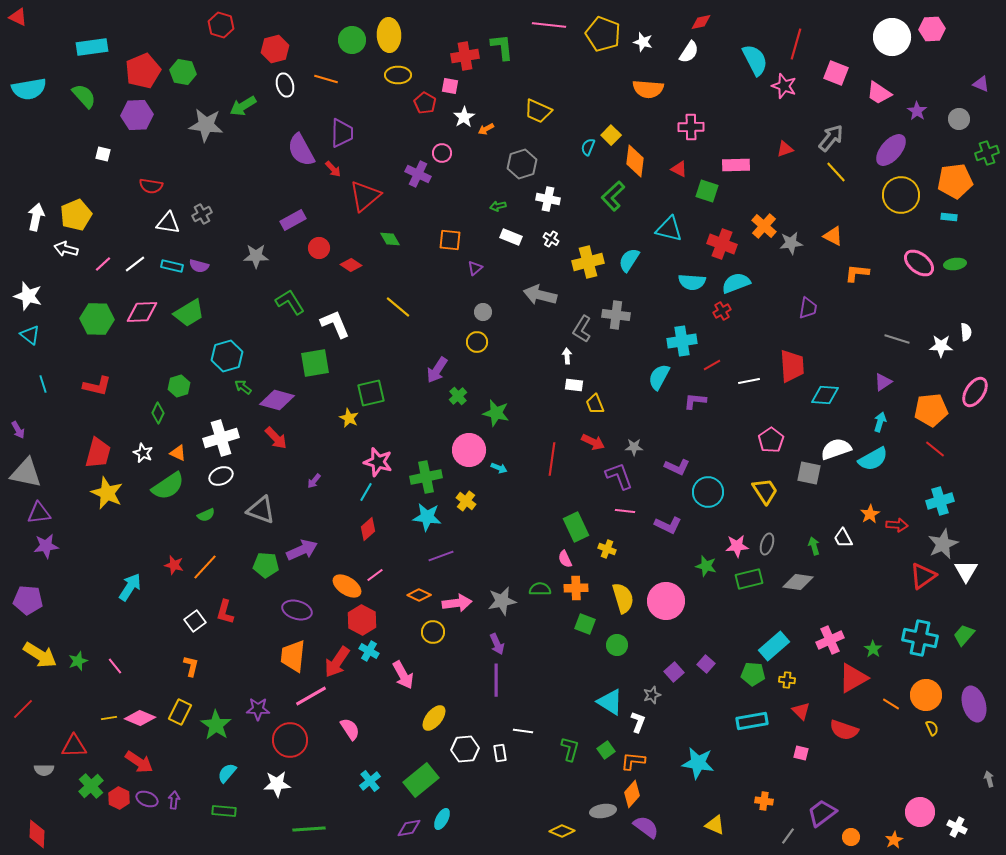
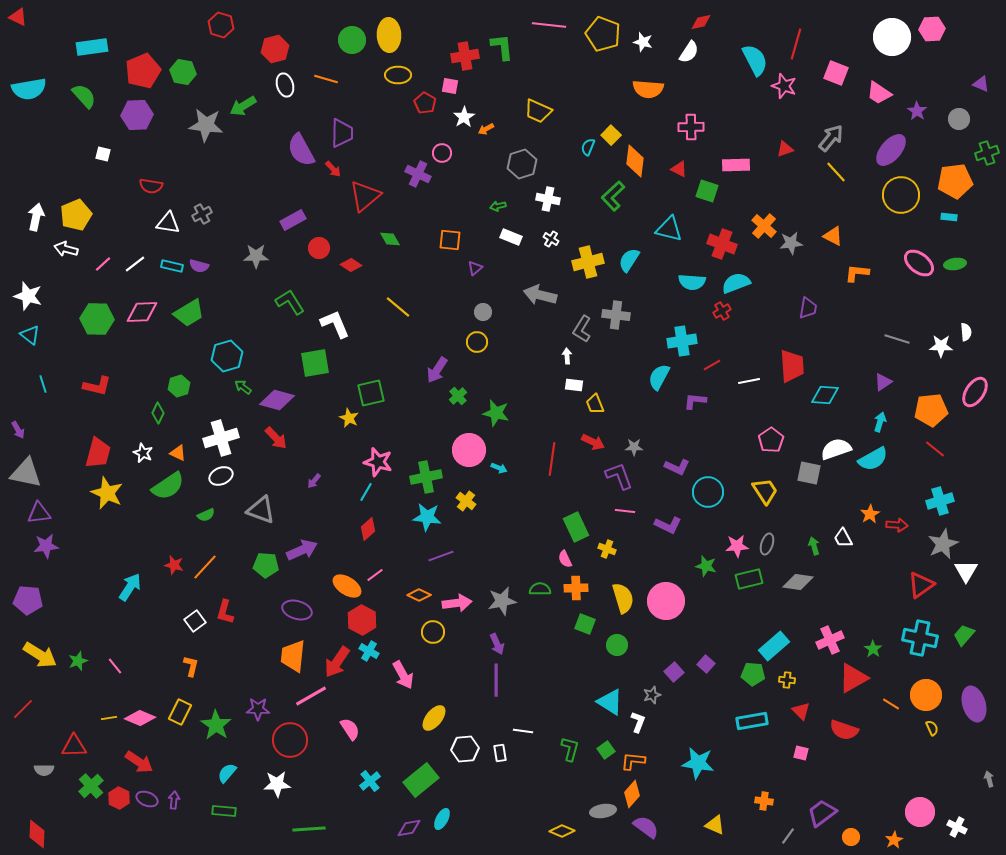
red triangle at (923, 576): moved 2 px left, 9 px down
